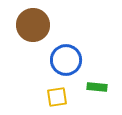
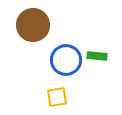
green rectangle: moved 31 px up
